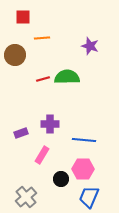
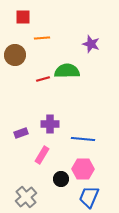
purple star: moved 1 px right, 2 px up
green semicircle: moved 6 px up
blue line: moved 1 px left, 1 px up
